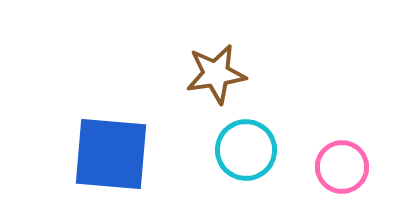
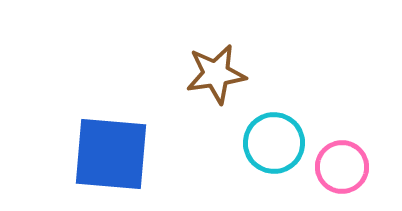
cyan circle: moved 28 px right, 7 px up
